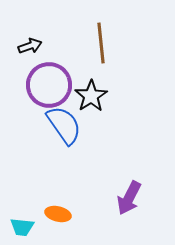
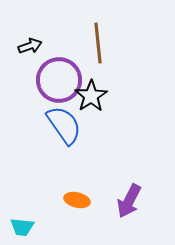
brown line: moved 3 px left
purple circle: moved 10 px right, 5 px up
purple arrow: moved 3 px down
orange ellipse: moved 19 px right, 14 px up
